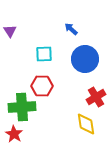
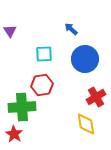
red hexagon: moved 1 px up; rotated 10 degrees counterclockwise
